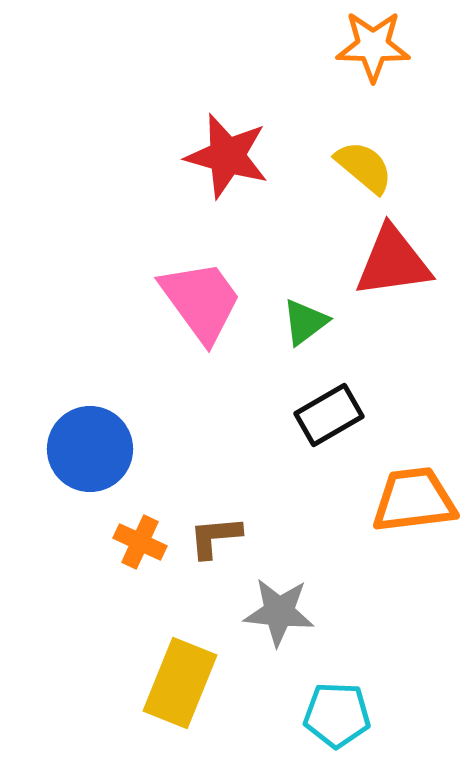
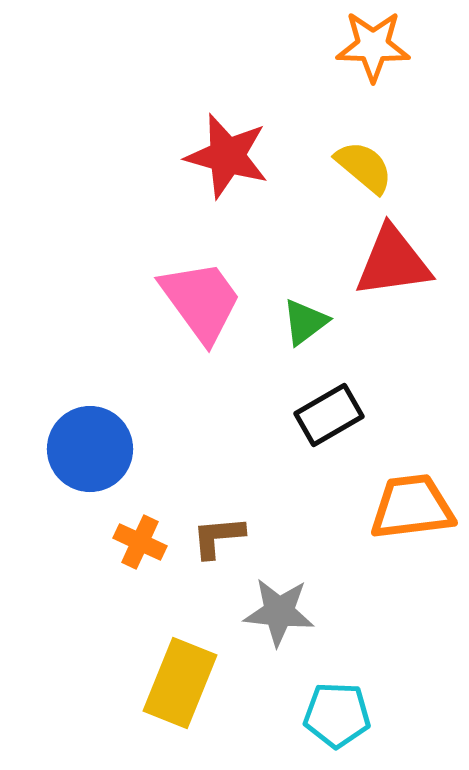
orange trapezoid: moved 2 px left, 7 px down
brown L-shape: moved 3 px right
